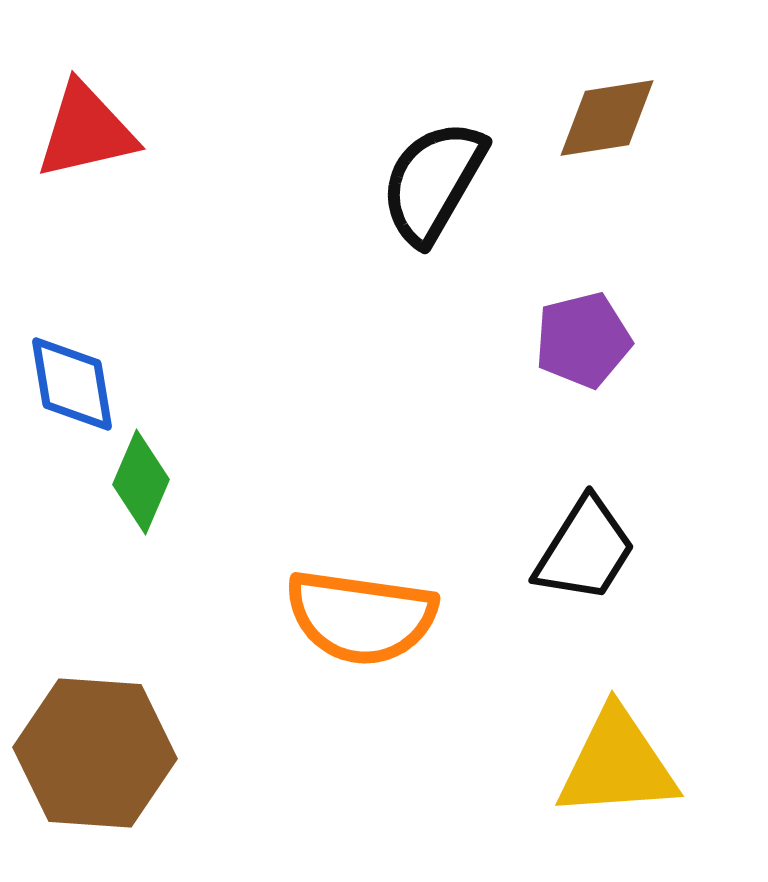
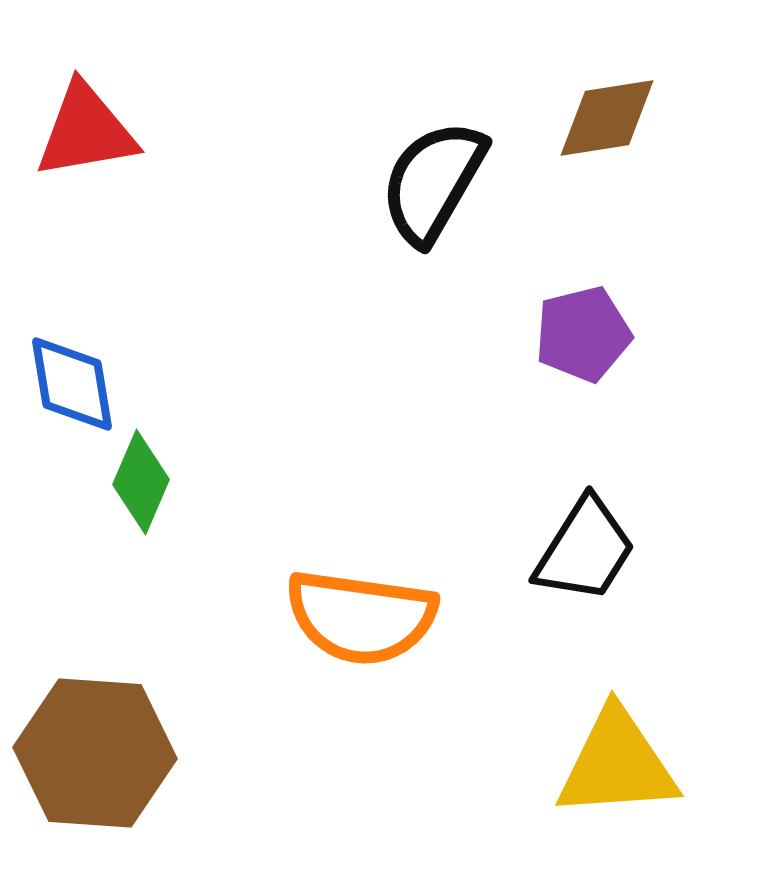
red triangle: rotated 3 degrees clockwise
purple pentagon: moved 6 px up
